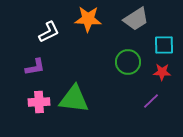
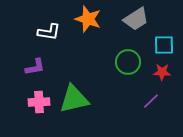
orange star: rotated 16 degrees clockwise
white L-shape: rotated 35 degrees clockwise
green triangle: rotated 20 degrees counterclockwise
